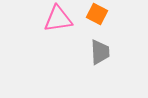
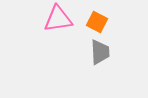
orange square: moved 8 px down
